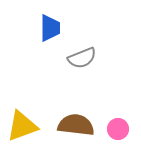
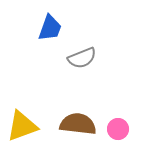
blue trapezoid: rotated 20 degrees clockwise
brown semicircle: moved 2 px right, 1 px up
